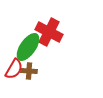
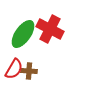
red cross: moved 1 px right, 3 px up
green ellipse: moved 5 px left, 13 px up
